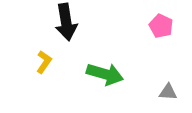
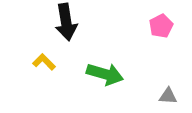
pink pentagon: rotated 20 degrees clockwise
yellow L-shape: rotated 80 degrees counterclockwise
gray triangle: moved 4 px down
